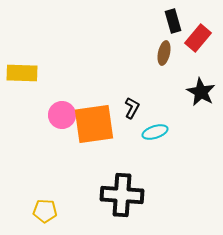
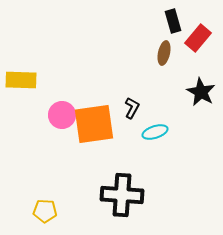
yellow rectangle: moved 1 px left, 7 px down
